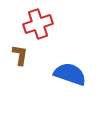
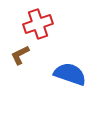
brown L-shape: rotated 125 degrees counterclockwise
